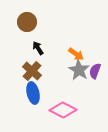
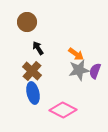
gray star: rotated 30 degrees clockwise
